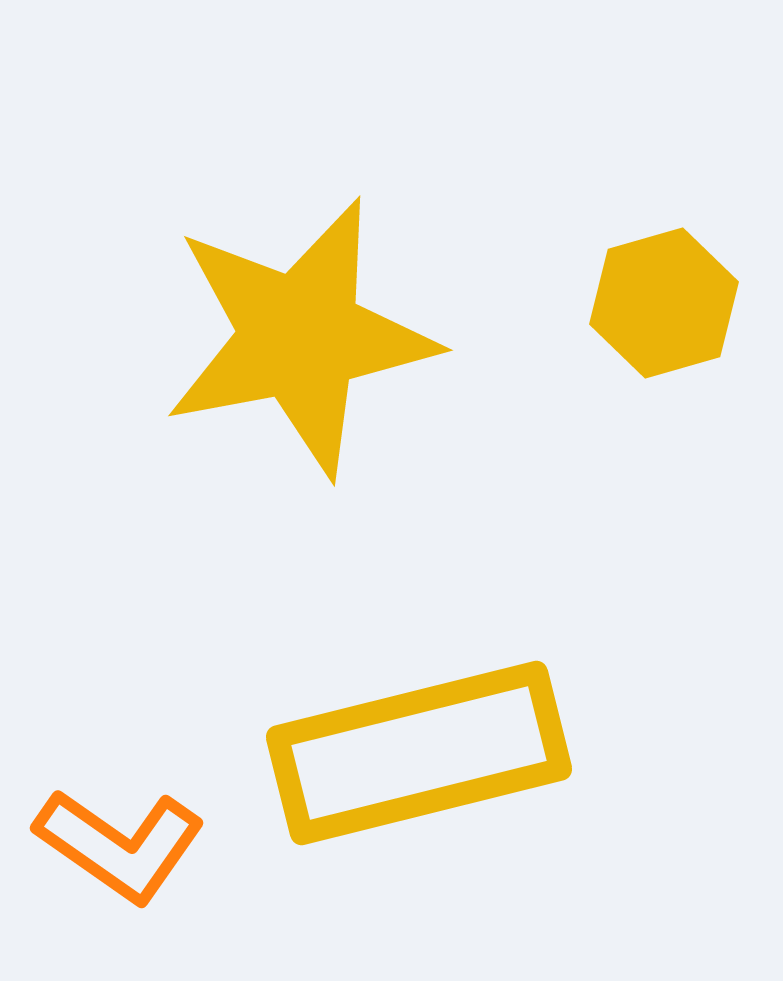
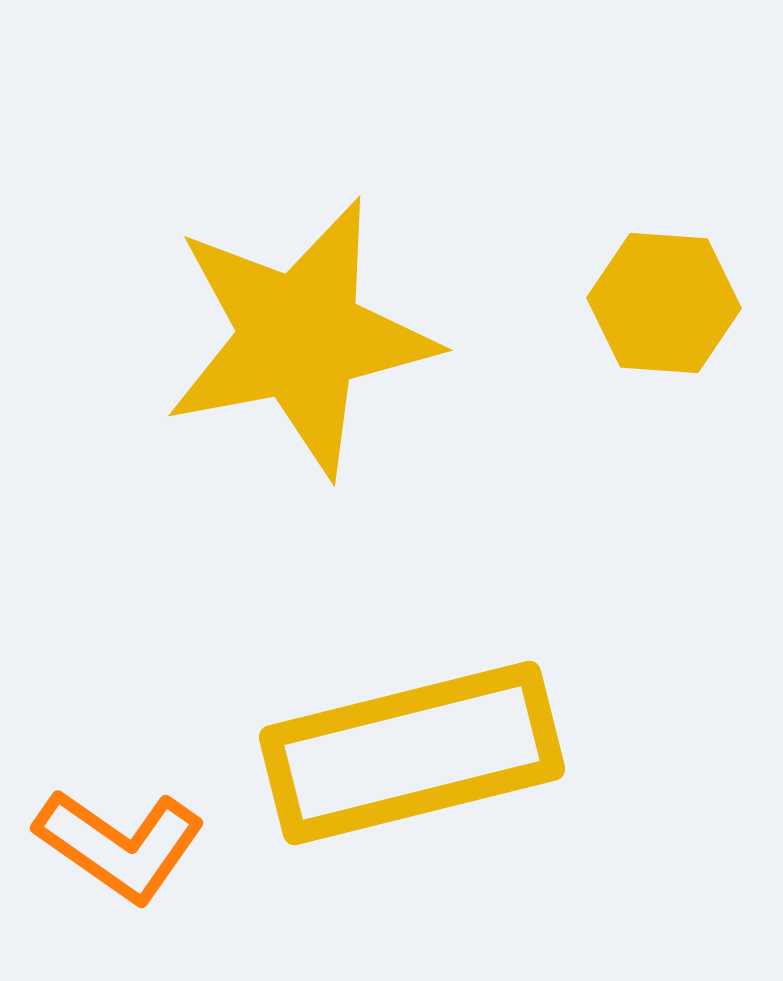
yellow hexagon: rotated 20 degrees clockwise
yellow rectangle: moved 7 px left
